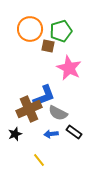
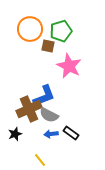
pink star: moved 2 px up
gray semicircle: moved 9 px left, 2 px down
black rectangle: moved 3 px left, 1 px down
yellow line: moved 1 px right
